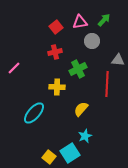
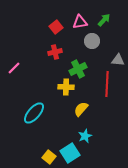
yellow cross: moved 9 px right
